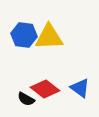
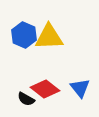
blue hexagon: rotated 15 degrees clockwise
blue triangle: rotated 15 degrees clockwise
